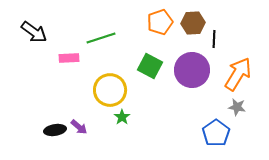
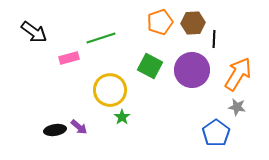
pink rectangle: rotated 12 degrees counterclockwise
